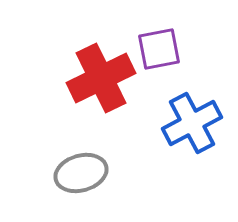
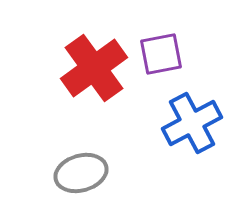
purple square: moved 2 px right, 5 px down
red cross: moved 7 px left, 10 px up; rotated 10 degrees counterclockwise
